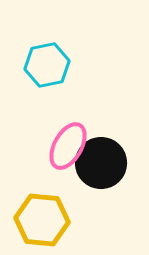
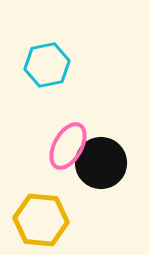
yellow hexagon: moved 1 px left
